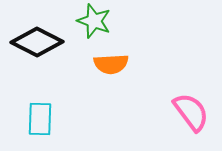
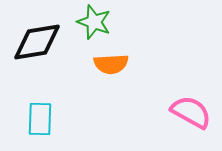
green star: moved 1 px down
black diamond: rotated 36 degrees counterclockwise
pink semicircle: rotated 24 degrees counterclockwise
